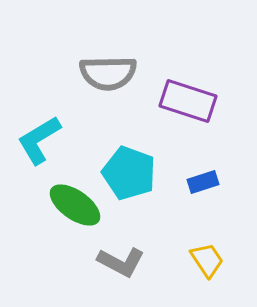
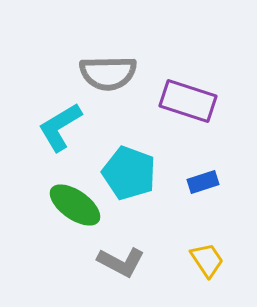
cyan L-shape: moved 21 px right, 13 px up
